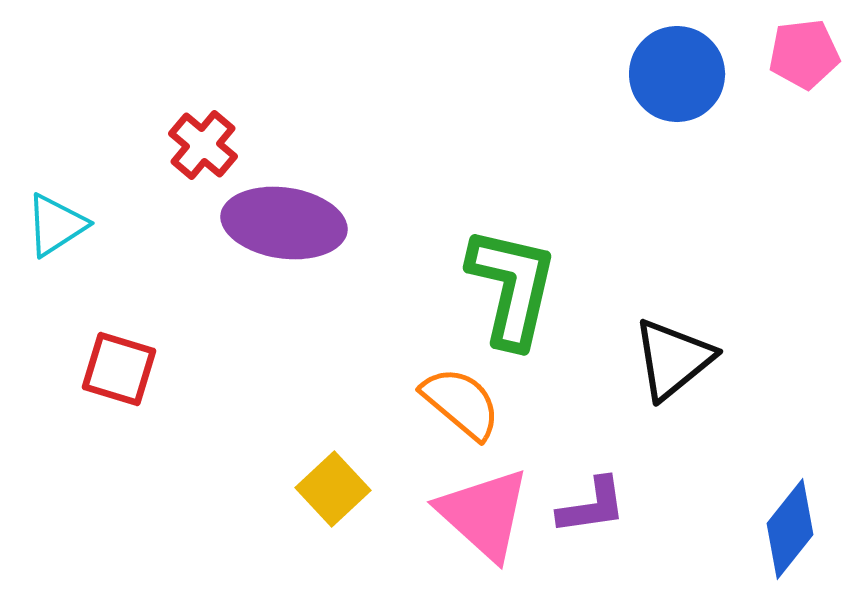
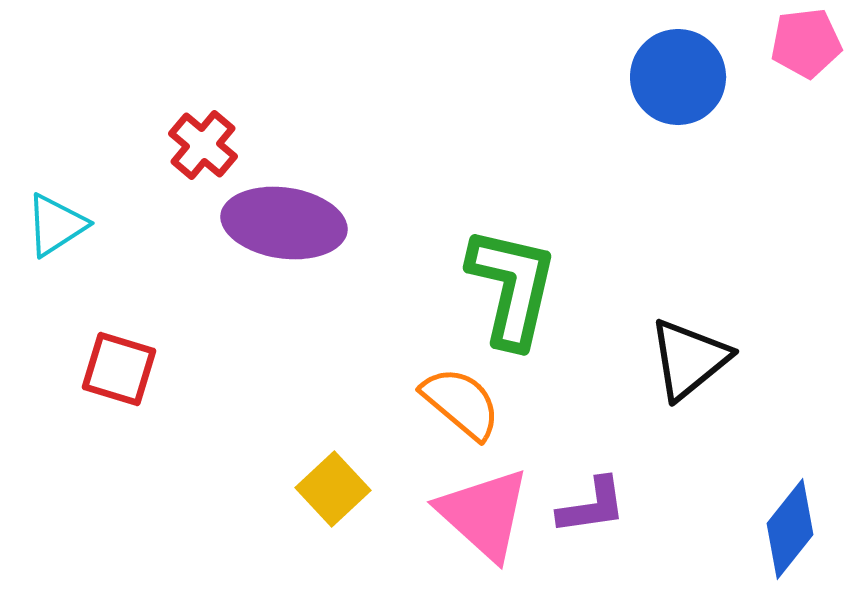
pink pentagon: moved 2 px right, 11 px up
blue circle: moved 1 px right, 3 px down
black triangle: moved 16 px right
